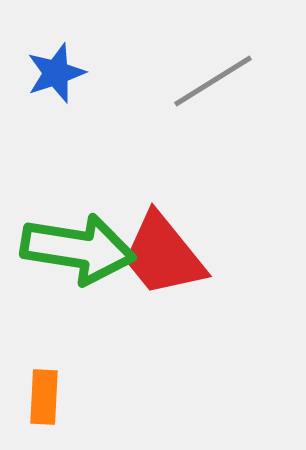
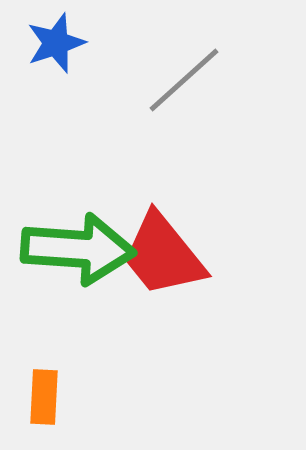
blue star: moved 30 px up
gray line: moved 29 px left, 1 px up; rotated 10 degrees counterclockwise
green arrow: rotated 5 degrees counterclockwise
